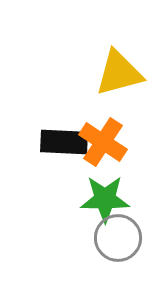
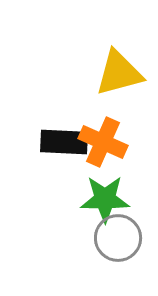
orange cross: rotated 9 degrees counterclockwise
